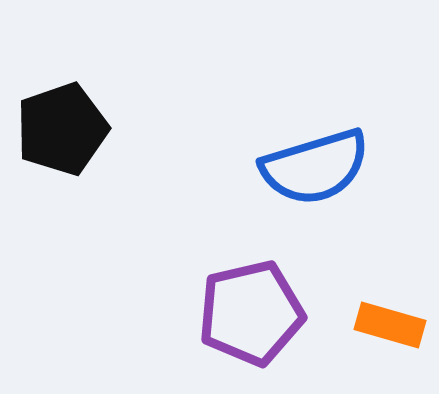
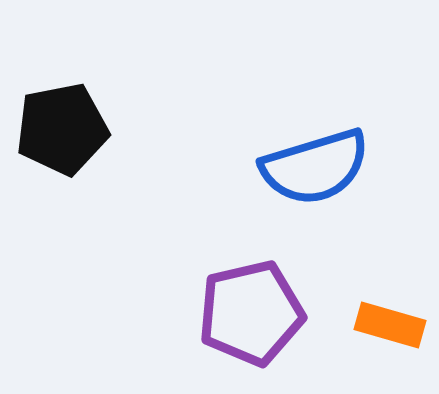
black pentagon: rotated 8 degrees clockwise
